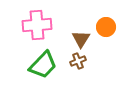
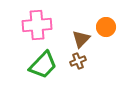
brown triangle: rotated 12 degrees clockwise
